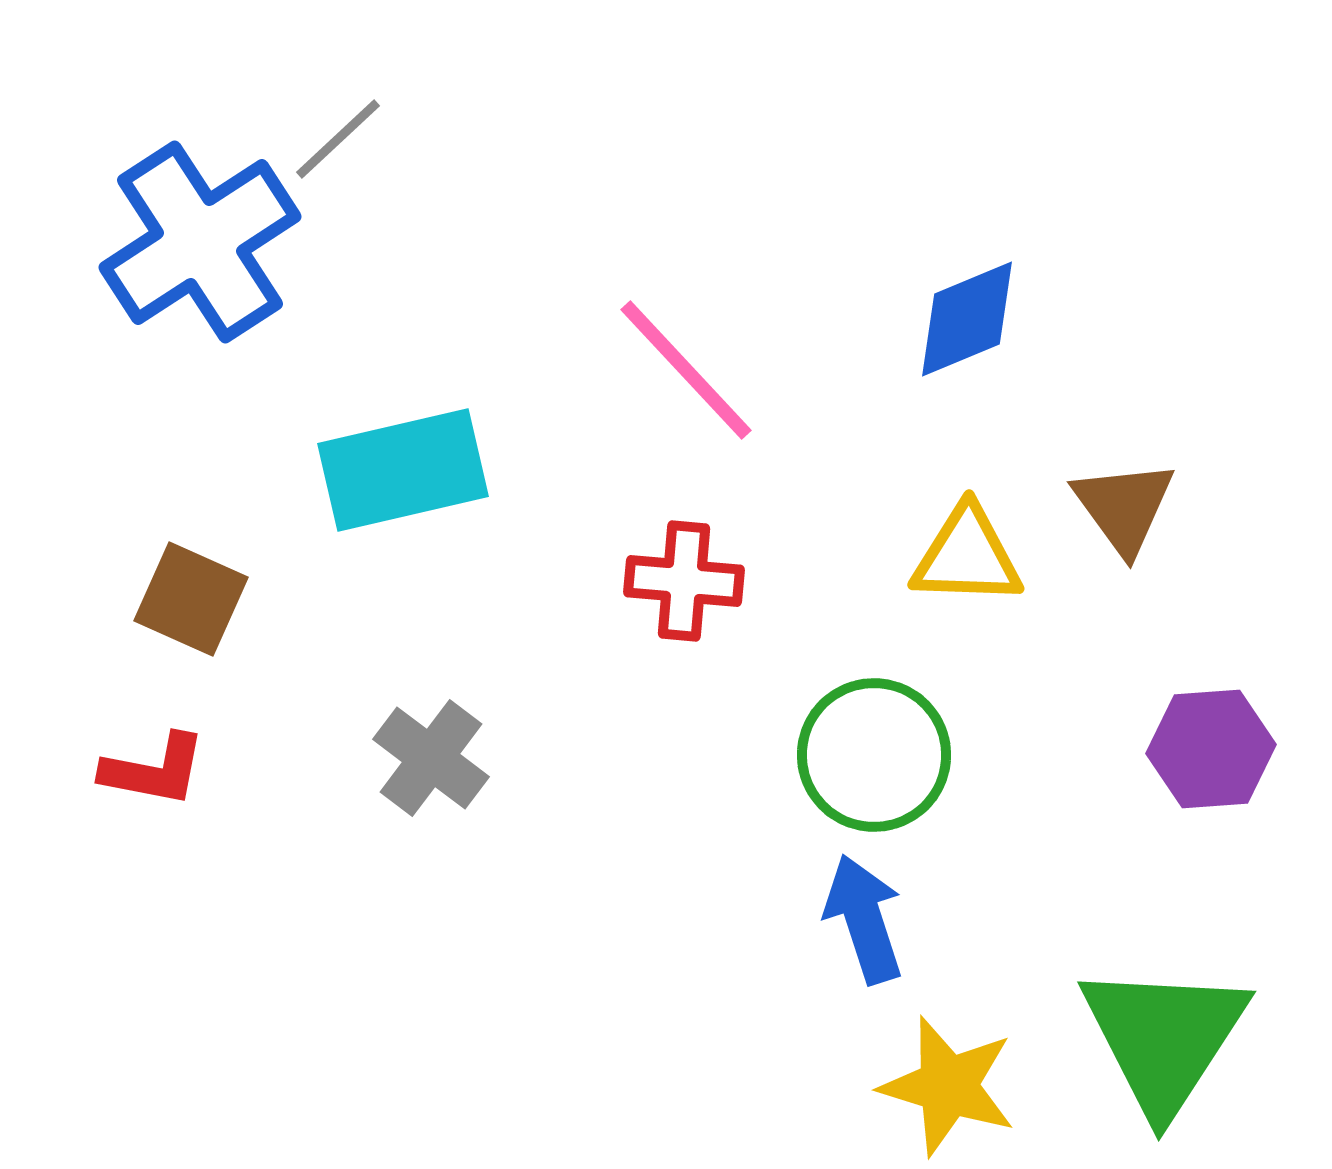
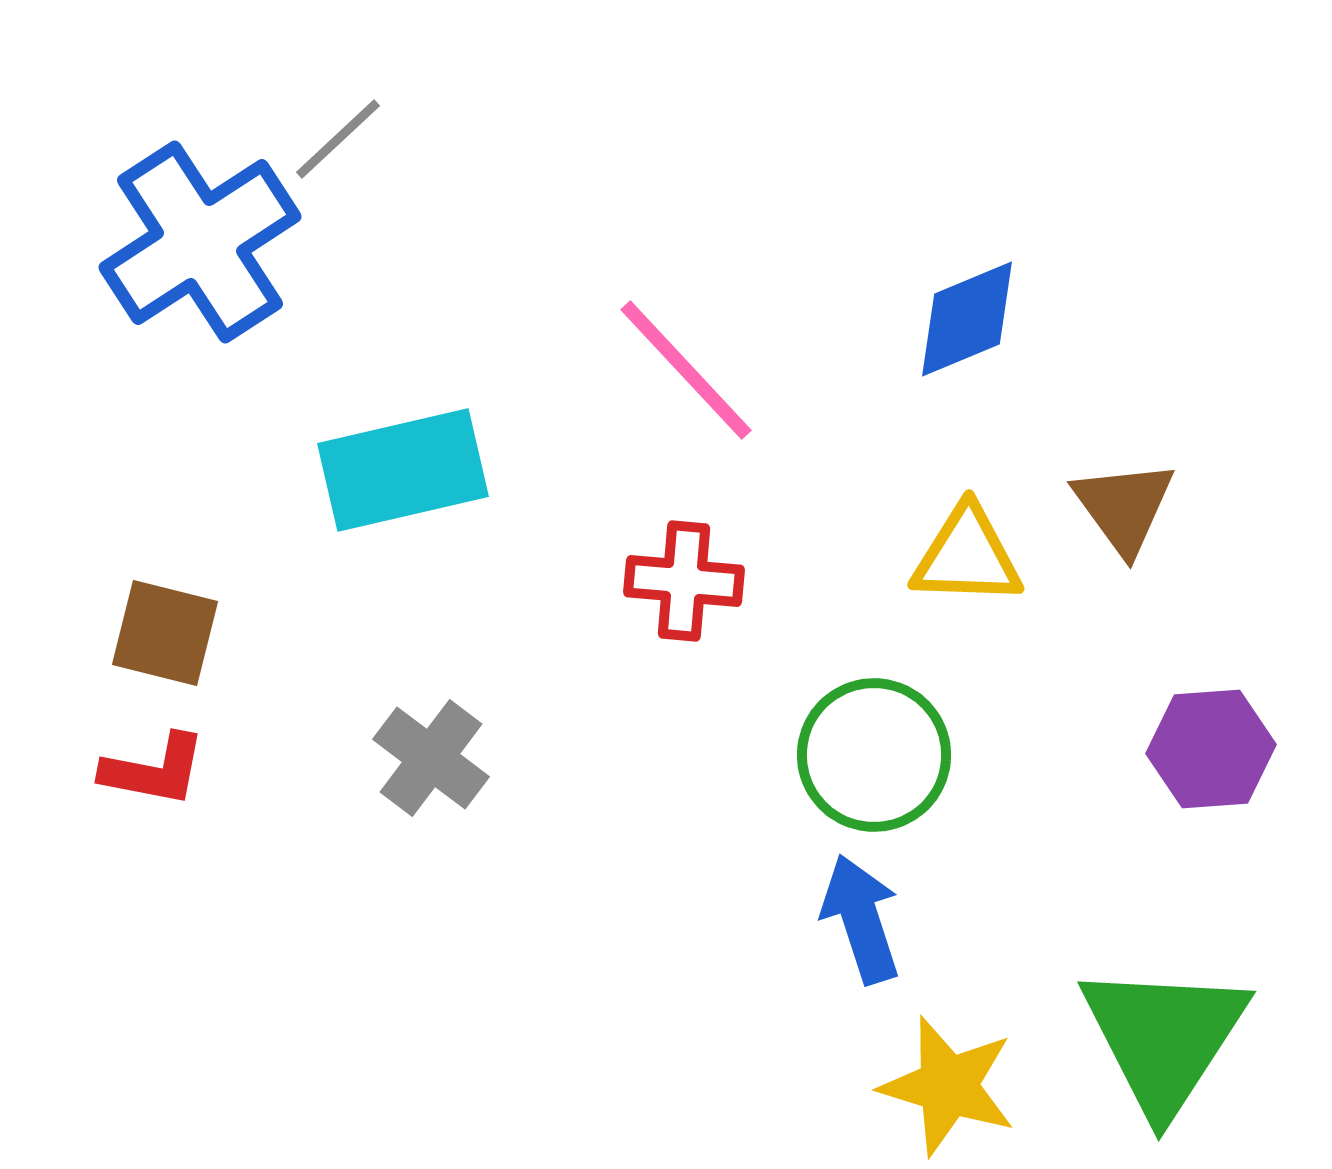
brown square: moved 26 px left, 34 px down; rotated 10 degrees counterclockwise
blue arrow: moved 3 px left
